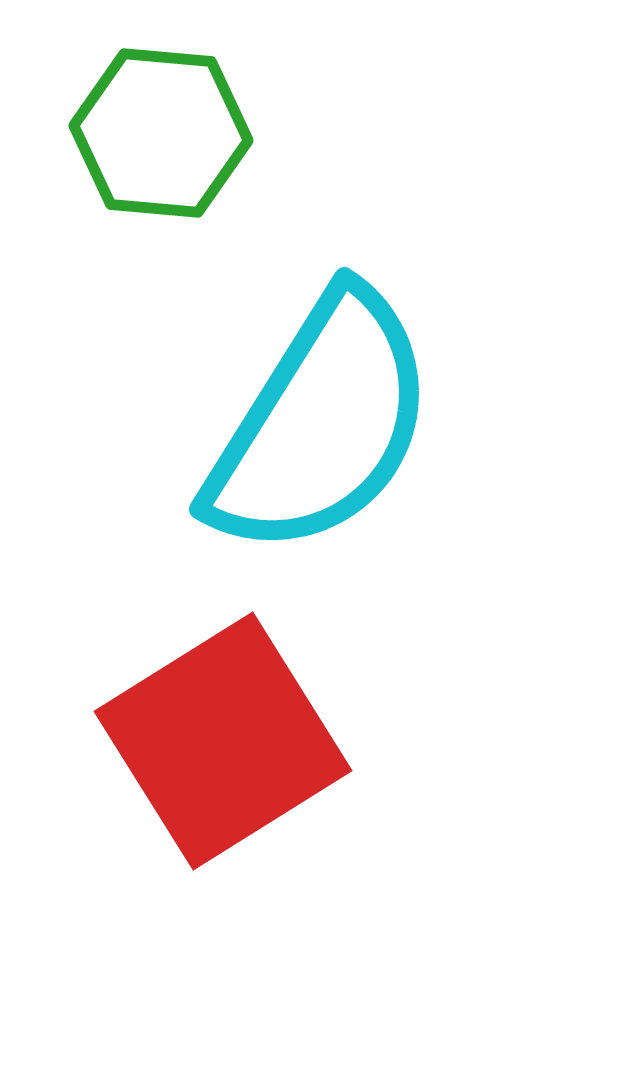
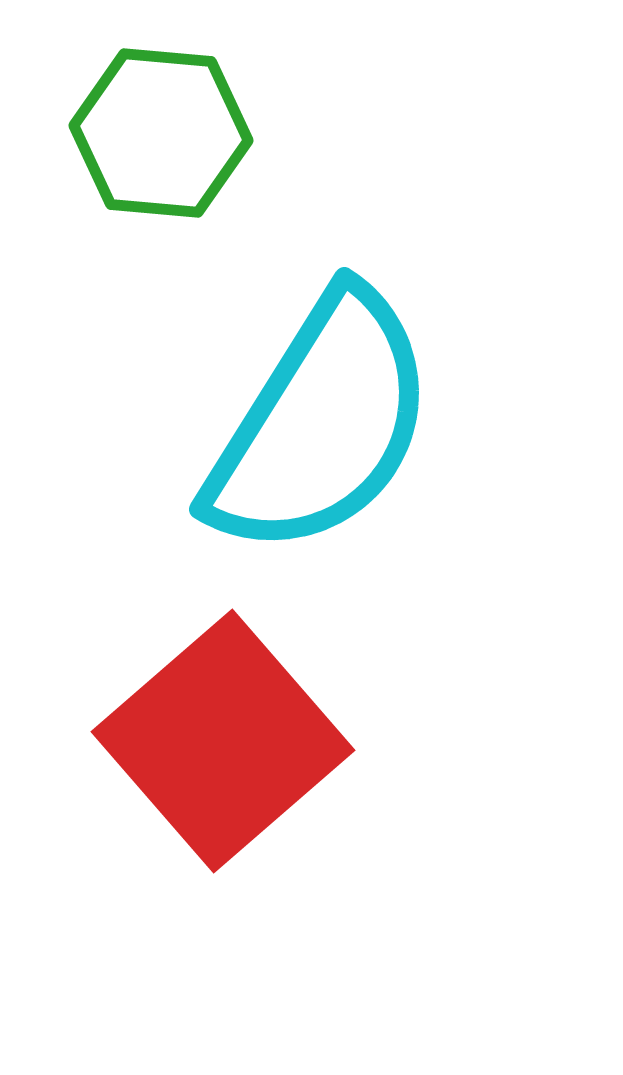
red square: rotated 9 degrees counterclockwise
